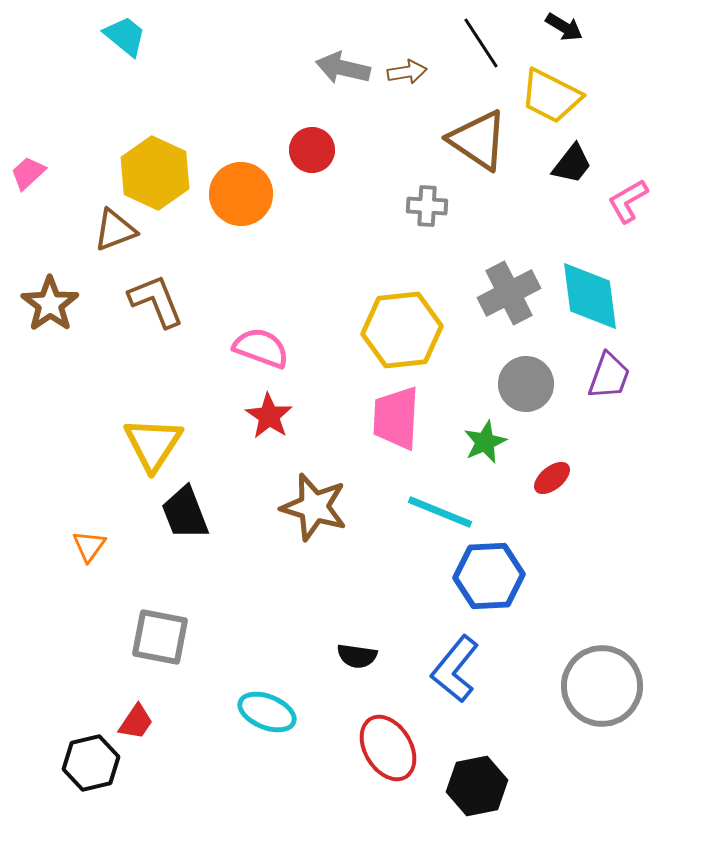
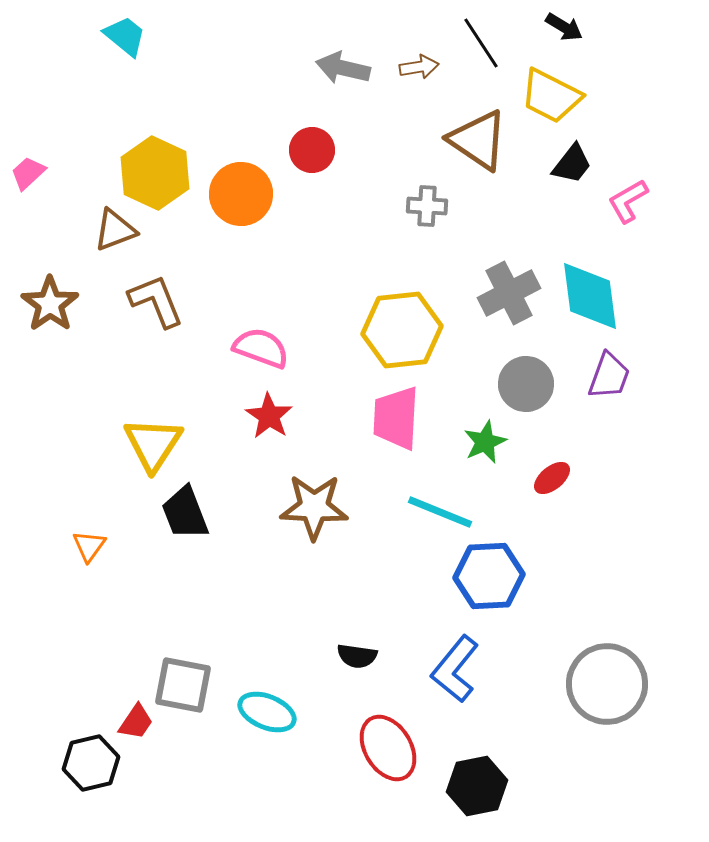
brown arrow at (407, 72): moved 12 px right, 5 px up
brown star at (314, 507): rotated 14 degrees counterclockwise
gray square at (160, 637): moved 23 px right, 48 px down
gray circle at (602, 686): moved 5 px right, 2 px up
